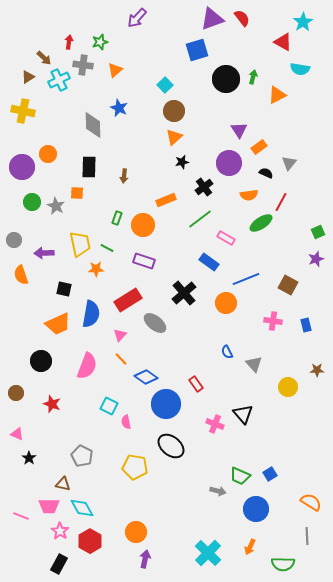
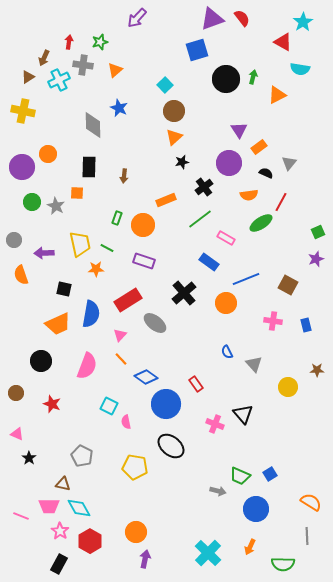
brown arrow at (44, 58): rotated 70 degrees clockwise
cyan diamond at (82, 508): moved 3 px left
